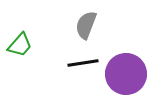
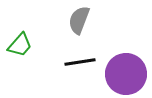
gray semicircle: moved 7 px left, 5 px up
black line: moved 3 px left, 1 px up
